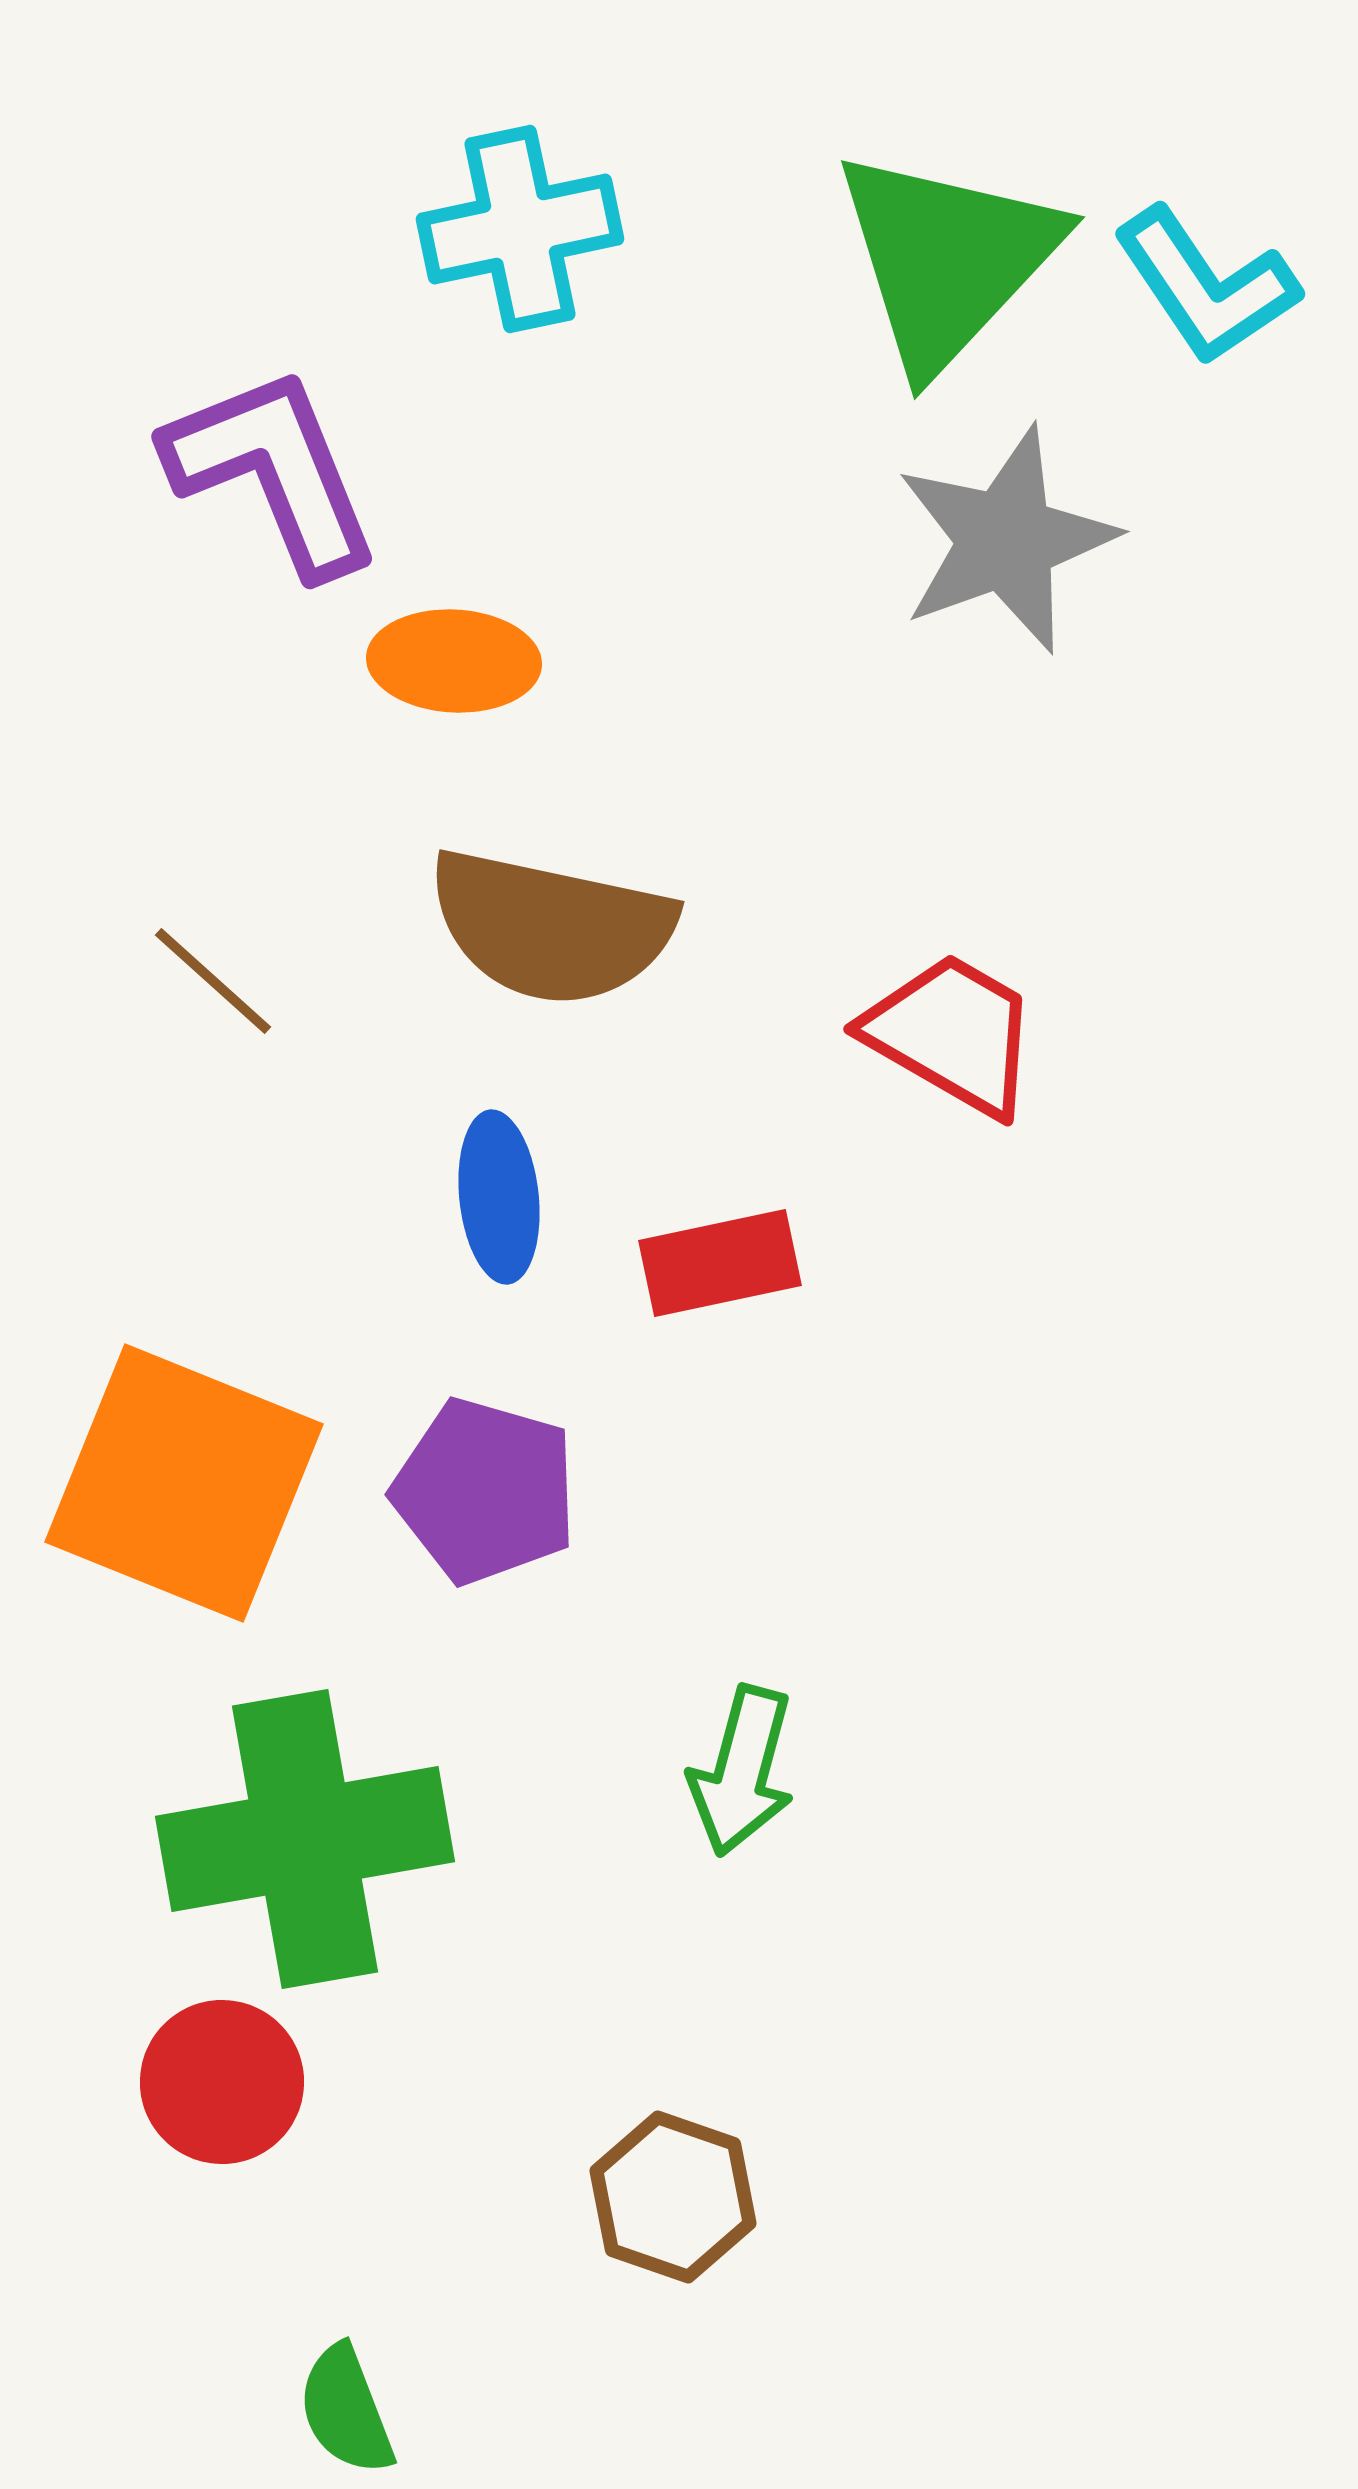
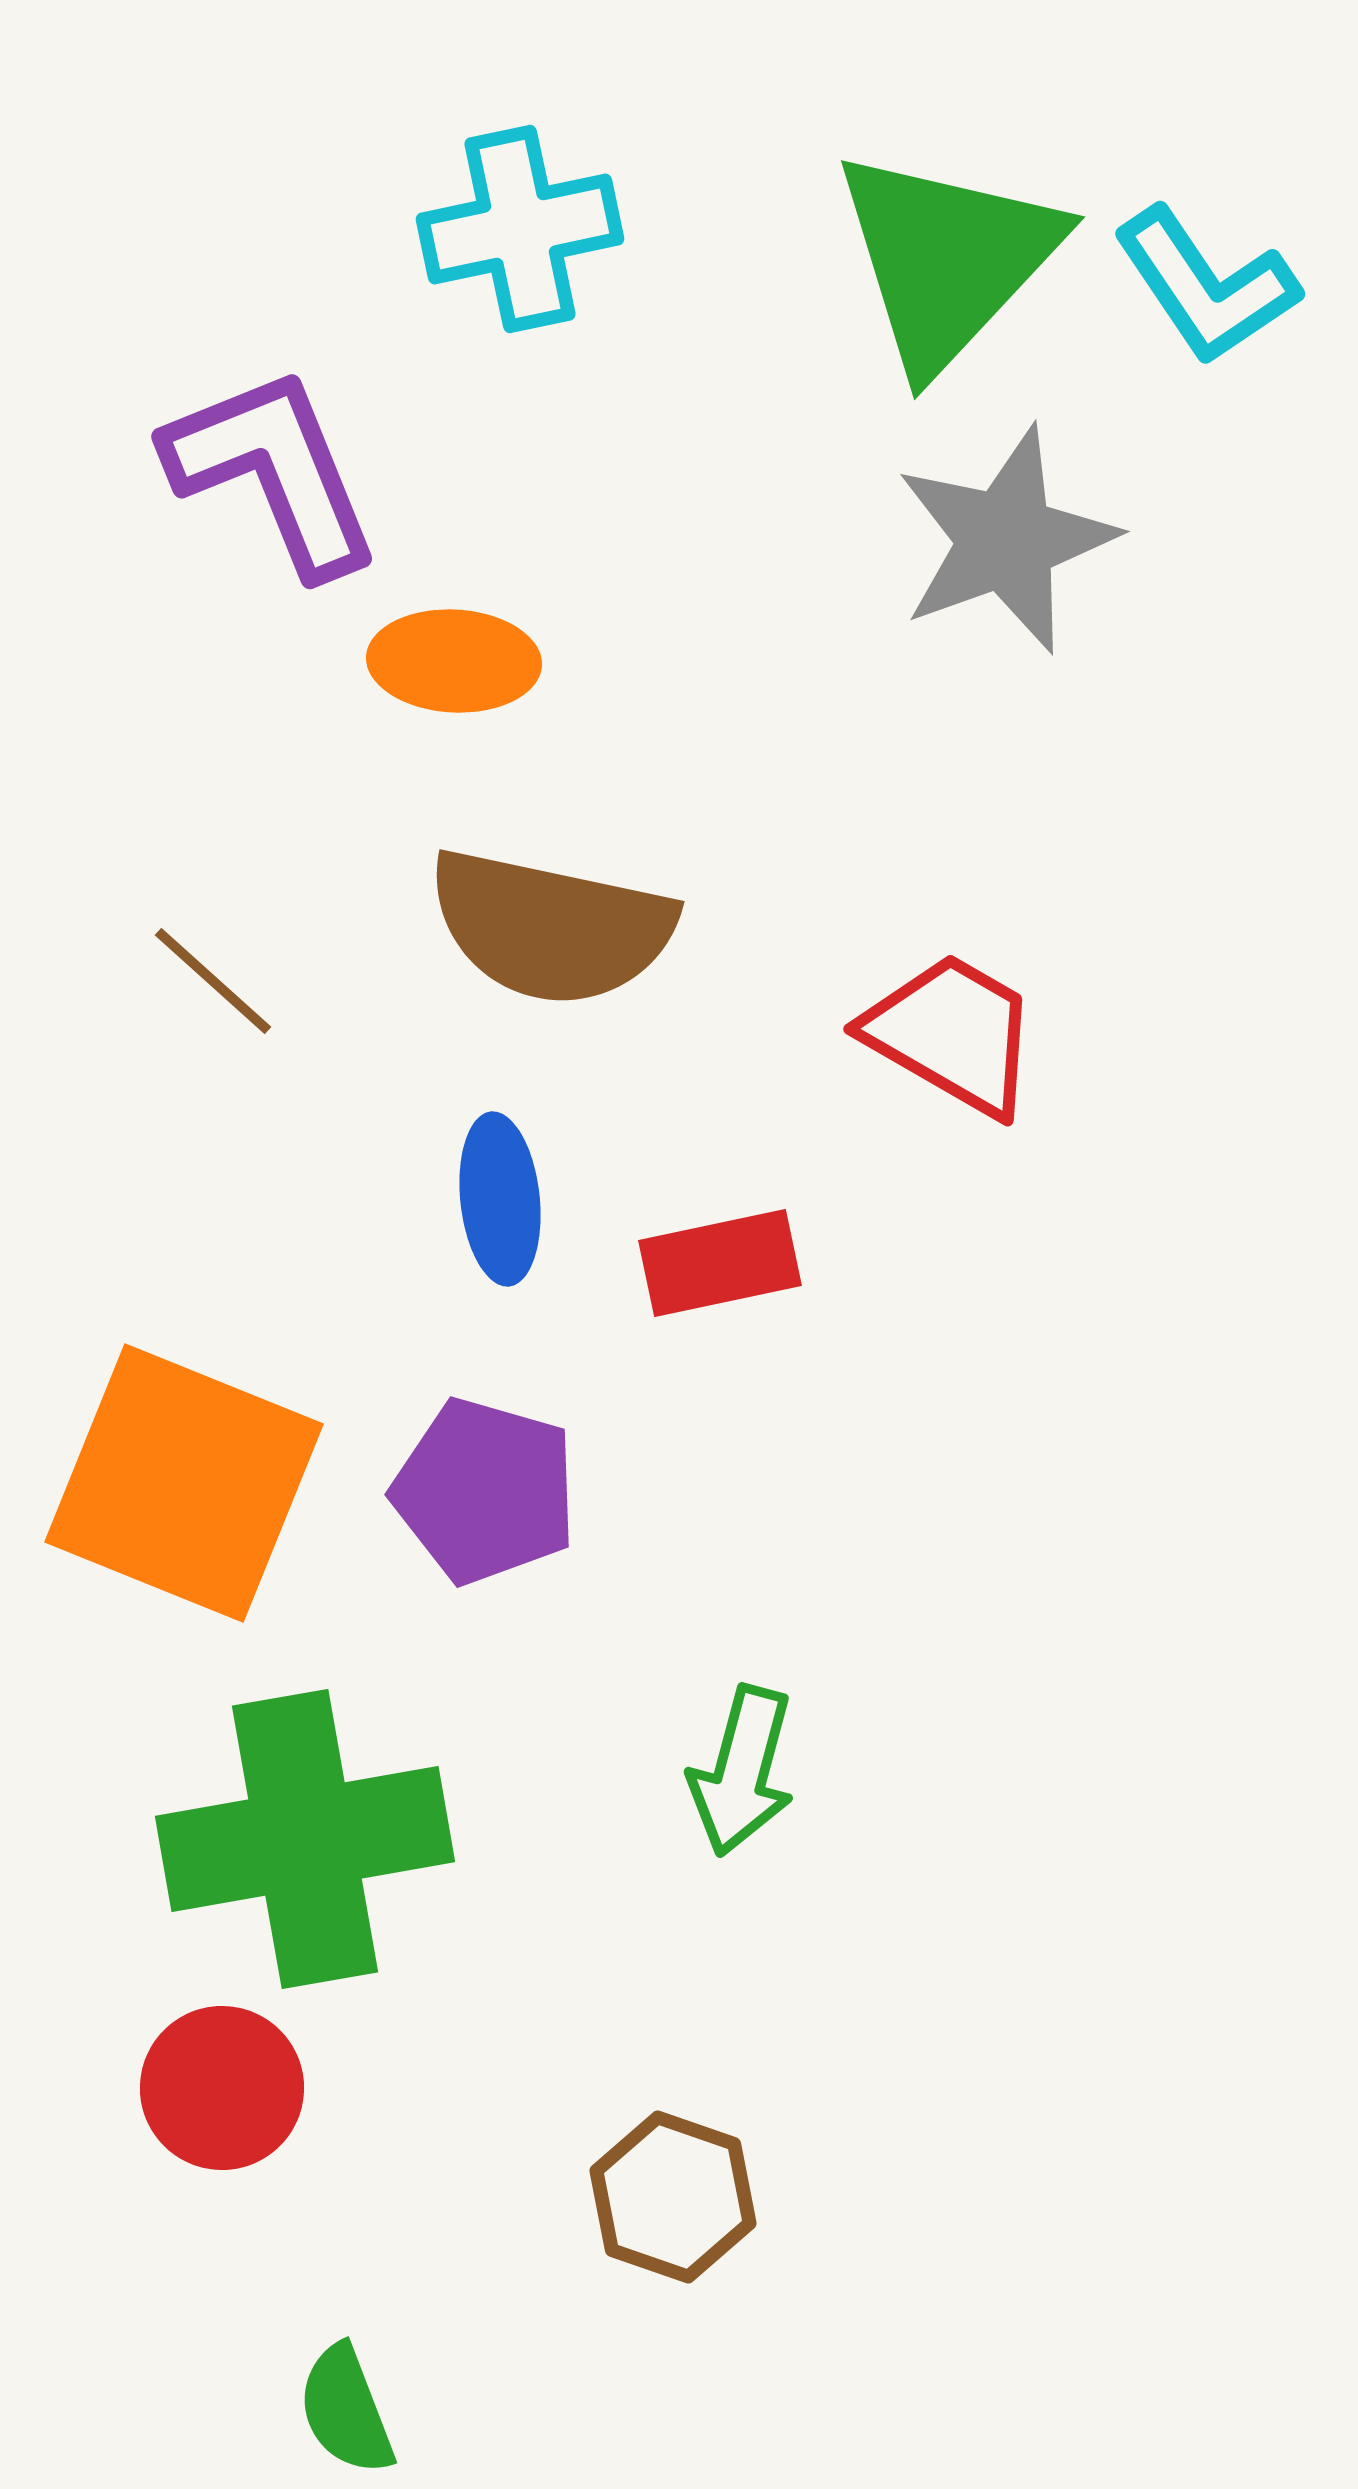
blue ellipse: moved 1 px right, 2 px down
red circle: moved 6 px down
